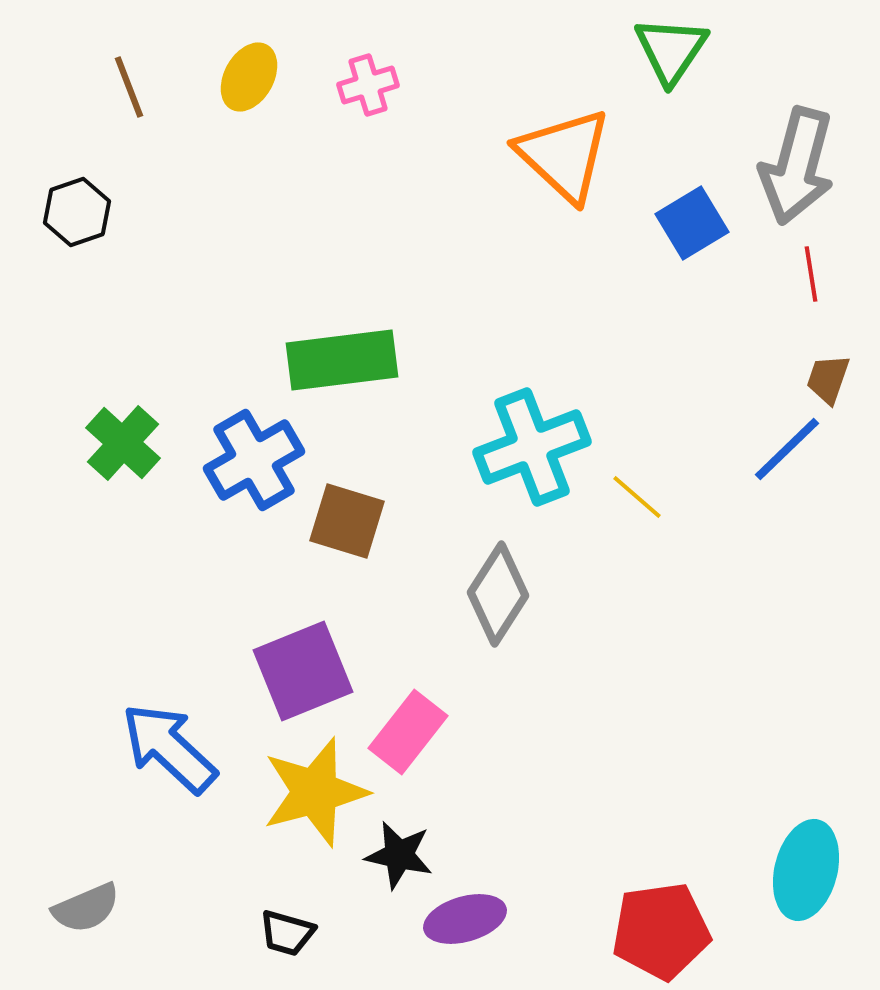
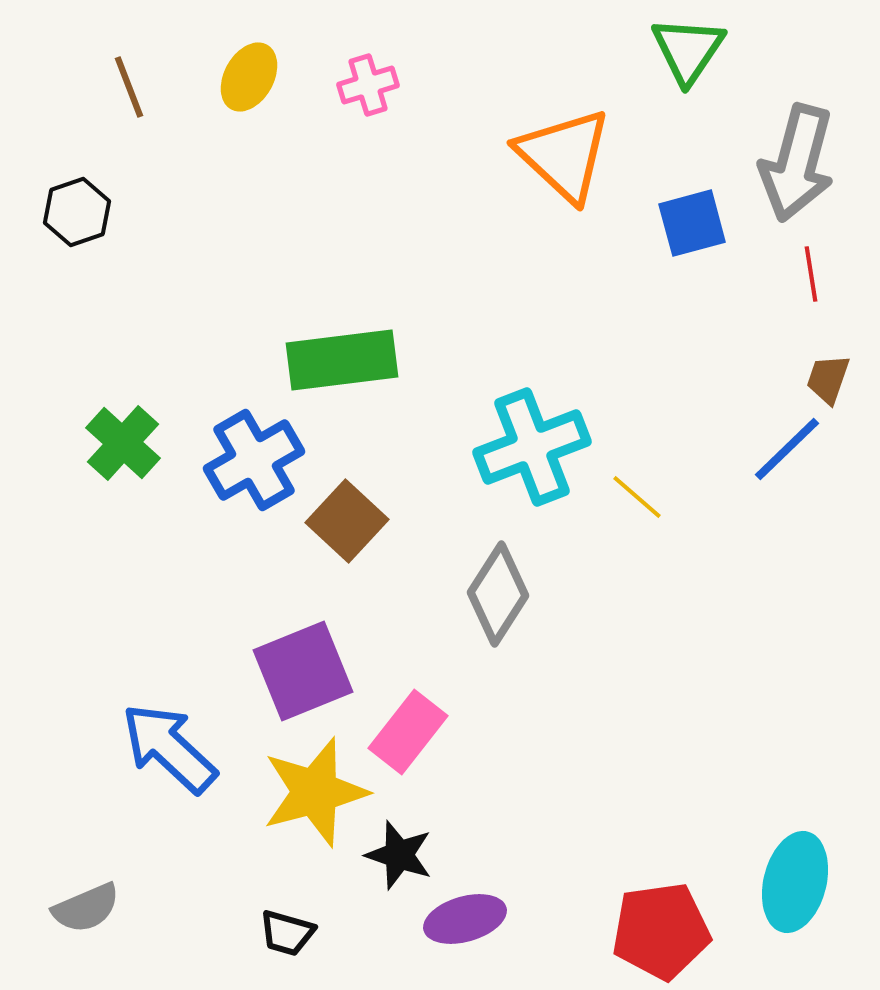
green triangle: moved 17 px right
gray arrow: moved 3 px up
blue square: rotated 16 degrees clockwise
brown square: rotated 26 degrees clockwise
black star: rotated 6 degrees clockwise
cyan ellipse: moved 11 px left, 12 px down
